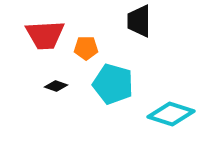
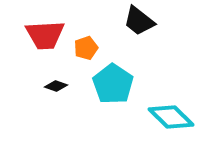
black trapezoid: rotated 52 degrees counterclockwise
orange pentagon: rotated 20 degrees counterclockwise
cyan pentagon: rotated 18 degrees clockwise
cyan diamond: moved 3 px down; rotated 27 degrees clockwise
